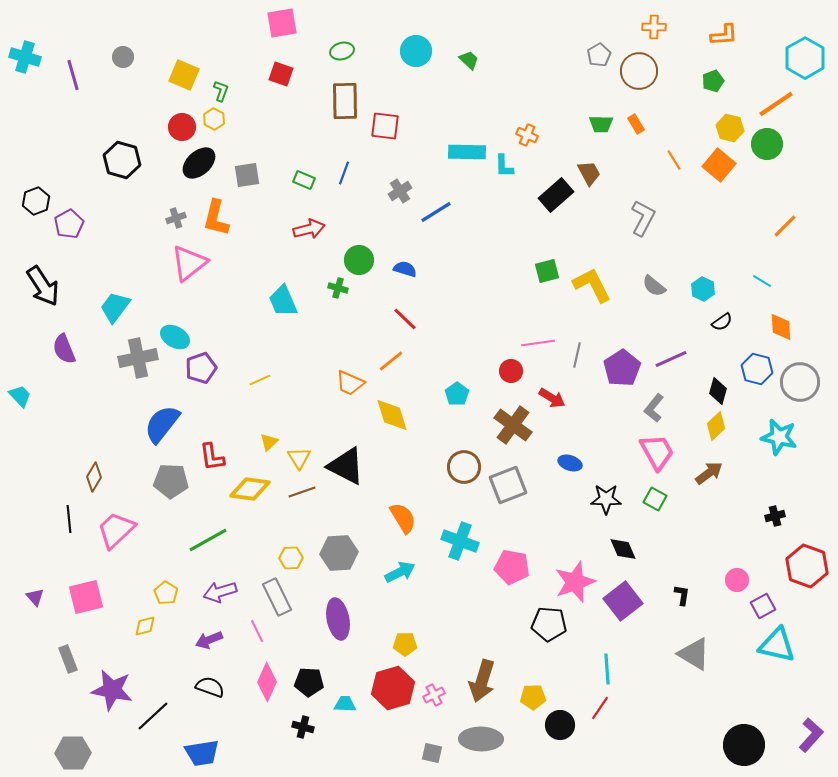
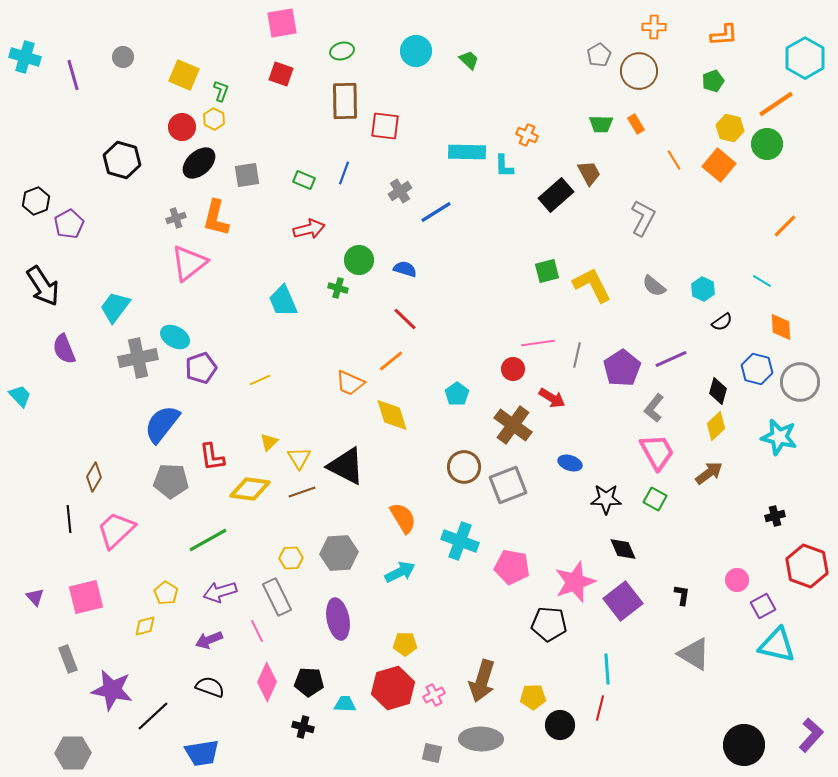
red circle at (511, 371): moved 2 px right, 2 px up
red line at (600, 708): rotated 20 degrees counterclockwise
